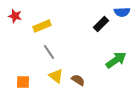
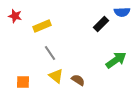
gray line: moved 1 px right, 1 px down
